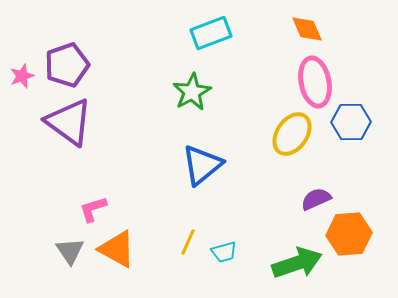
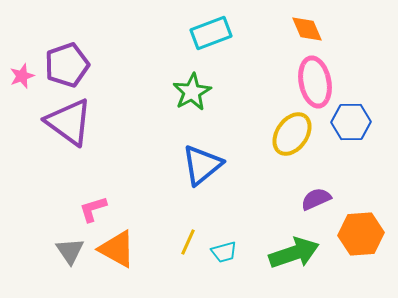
orange hexagon: moved 12 px right
green arrow: moved 3 px left, 10 px up
